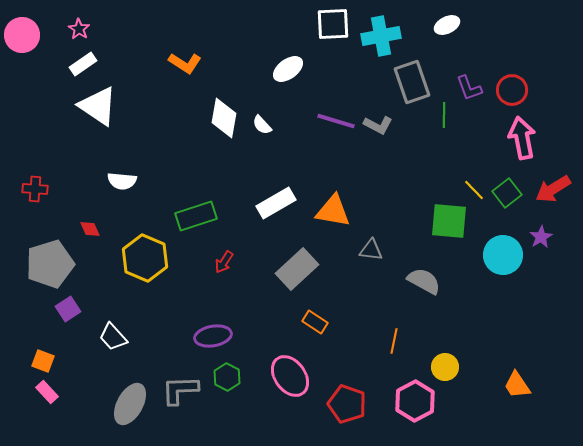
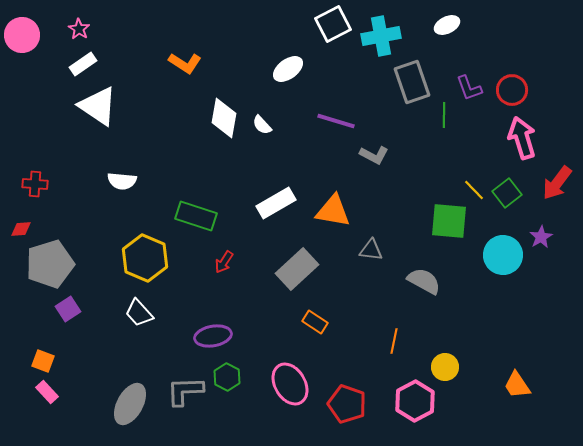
white square at (333, 24): rotated 24 degrees counterclockwise
gray L-shape at (378, 125): moved 4 px left, 30 px down
pink arrow at (522, 138): rotated 6 degrees counterclockwise
red cross at (35, 189): moved 5 px up
red arrow at (553, 189): moved 4 px right, 6 px up; rotated 21 degrees counterclockwise
green rectangle at (196, 216): rotated 36 degrees clockwise
red diamond at (90, 229): moved 69 px left; rotated 70 degrees counterclockwise
white trapezoid at (113, 337): moved 26 px right, 24 px up
pink ellipse at (290, 376): moved 8 px down; rotated 6 degrees clockwise
gray L-shape at (180, 390): moved 5 px right, 1 px down
